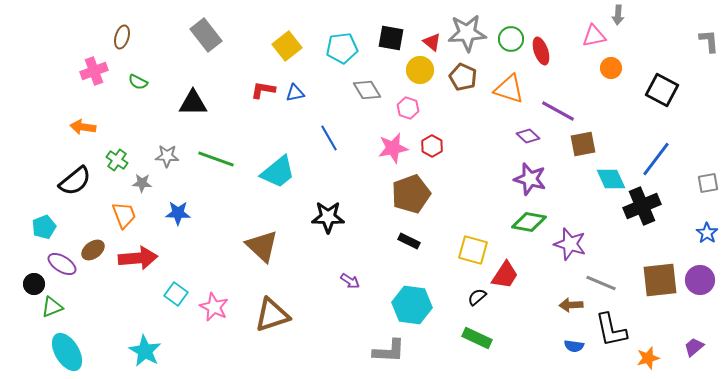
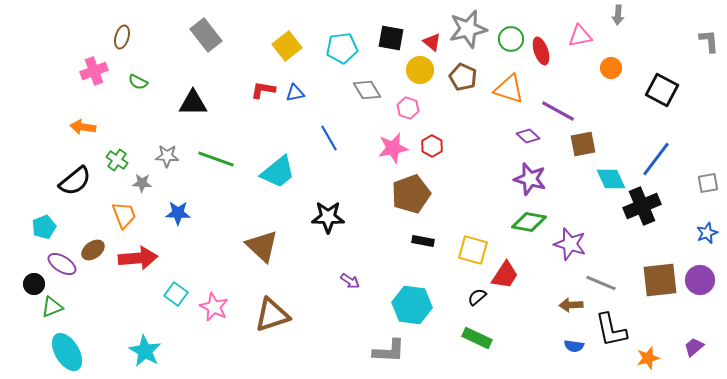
gray star at (467, 33): moved 1 px right, 4 px up; rotated 9 degrees counterclockwise
pink triangle at (594, 36): moved 14 px left
blue star at (707, 233): rotated 15 degrees clockwise
black rectangle at (409, 241): moved 14 px right; rotated 15 degrees counterclockwise
